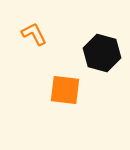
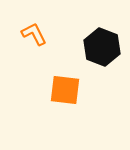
black hexagon: moved 6 px up; rotated 6 degrees clockwise
